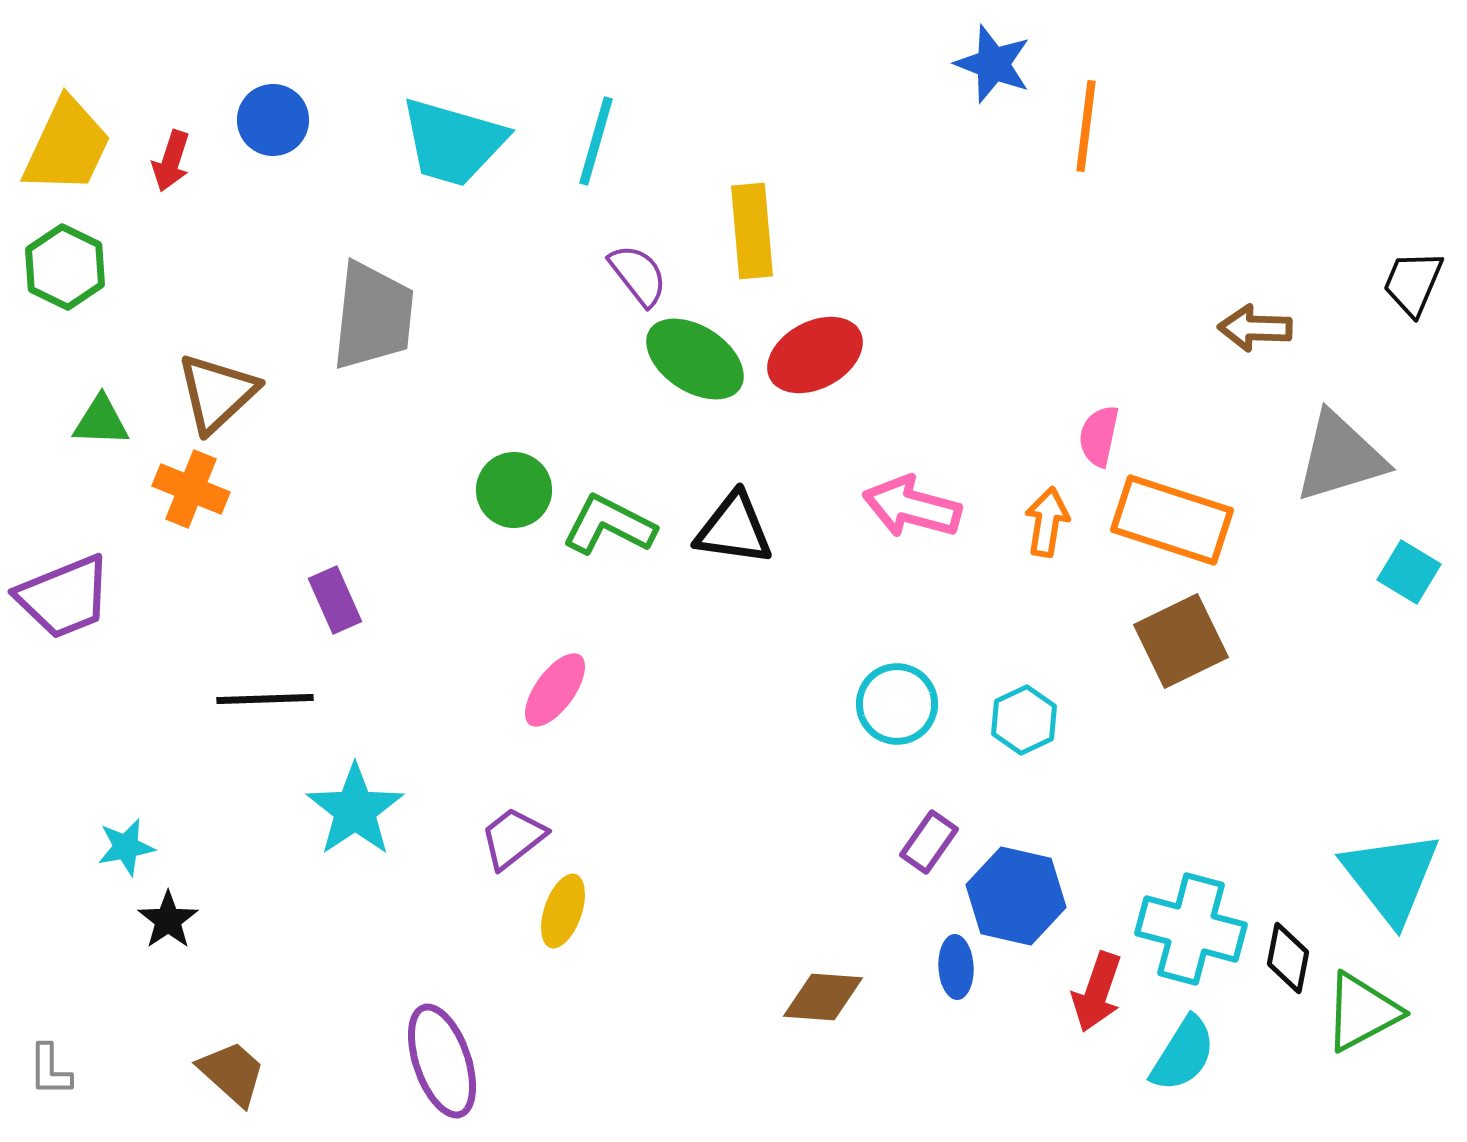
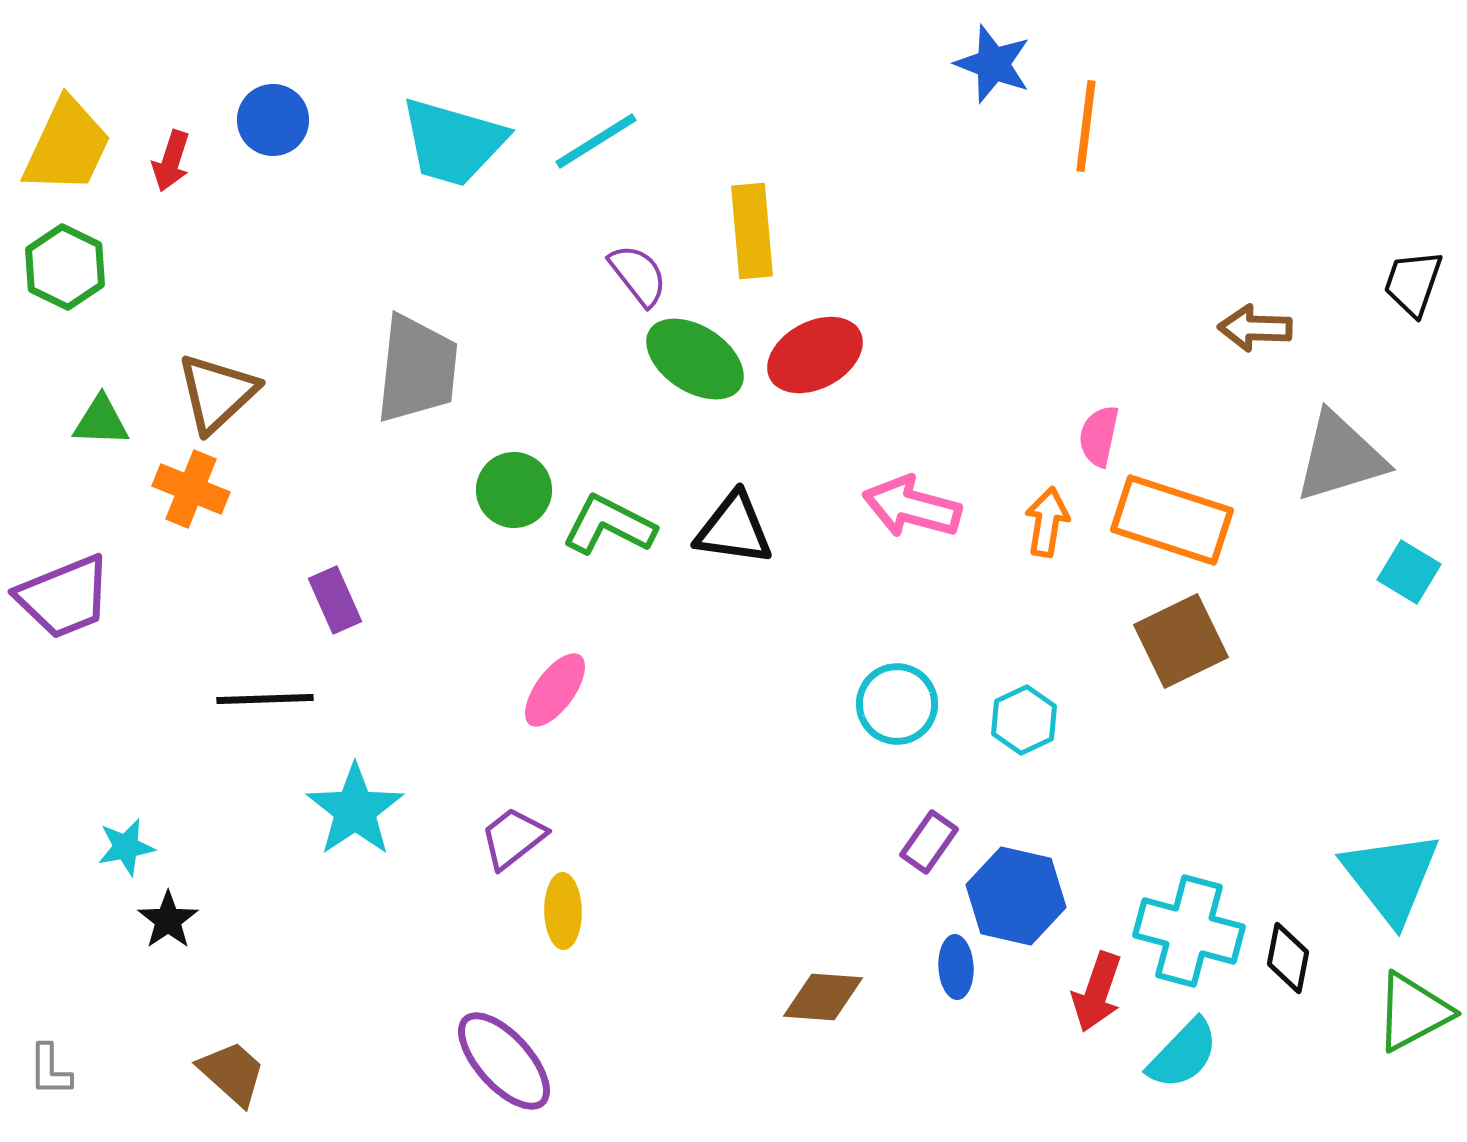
cyan line at (596, 141): rotated 42 degrees clockwise
black trapezoid at (1413, 283): rotated 4 degrees counterclockwise
gray trapezoid at (373, 316): moved 44 px right, 53 px down
yellow ellipse at (563, 911): rotated 20 degrees counterclockwise
cyan cross at (1191, 929): moved 2 px left, 2 px down
green triangle at (1362, 1012): moved 51 px right
cyan semicircle at (1183, 1054): rotated 12 degrees clockwise
purple ellipse at (442, 1061): moved 62 px right; rotated 23 degrees counterclockwise
